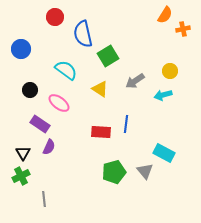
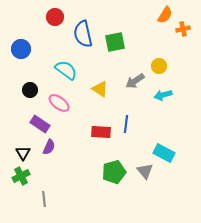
green square: moved 7 px right, 14 px up; rotated 20 degrees clockwise
yellow circle: moved 11 px left, 5 px up
